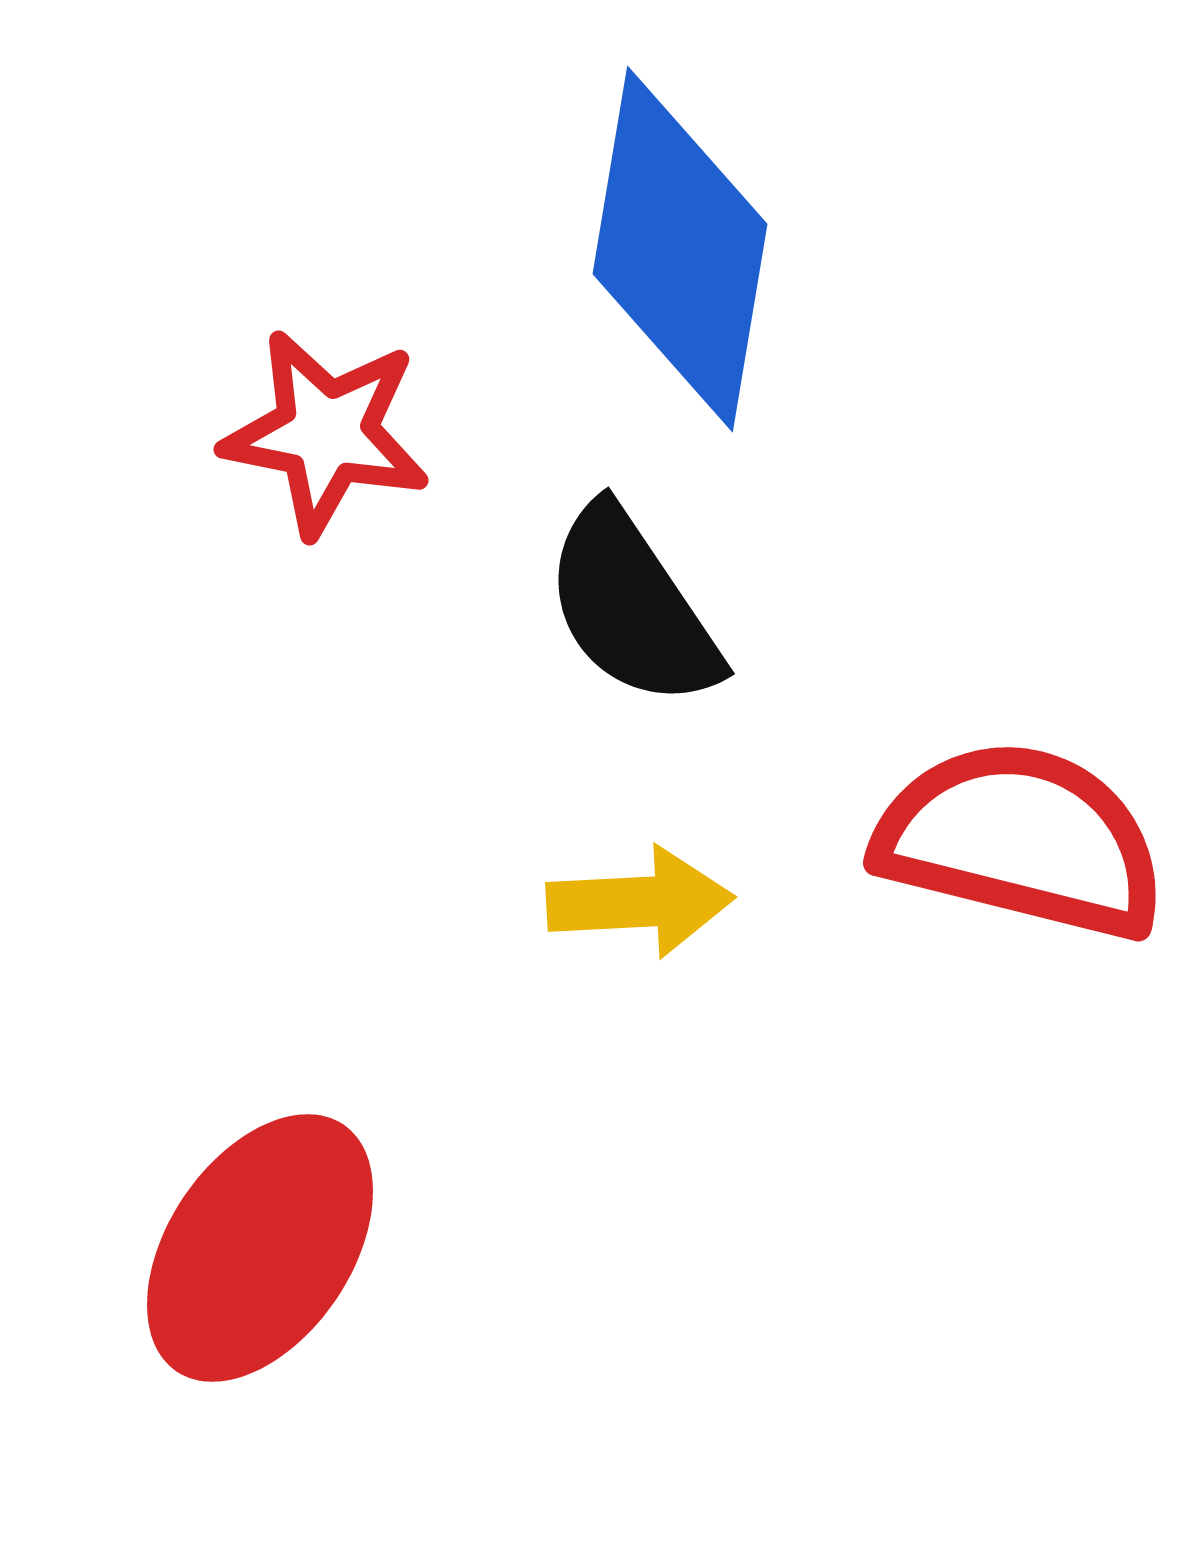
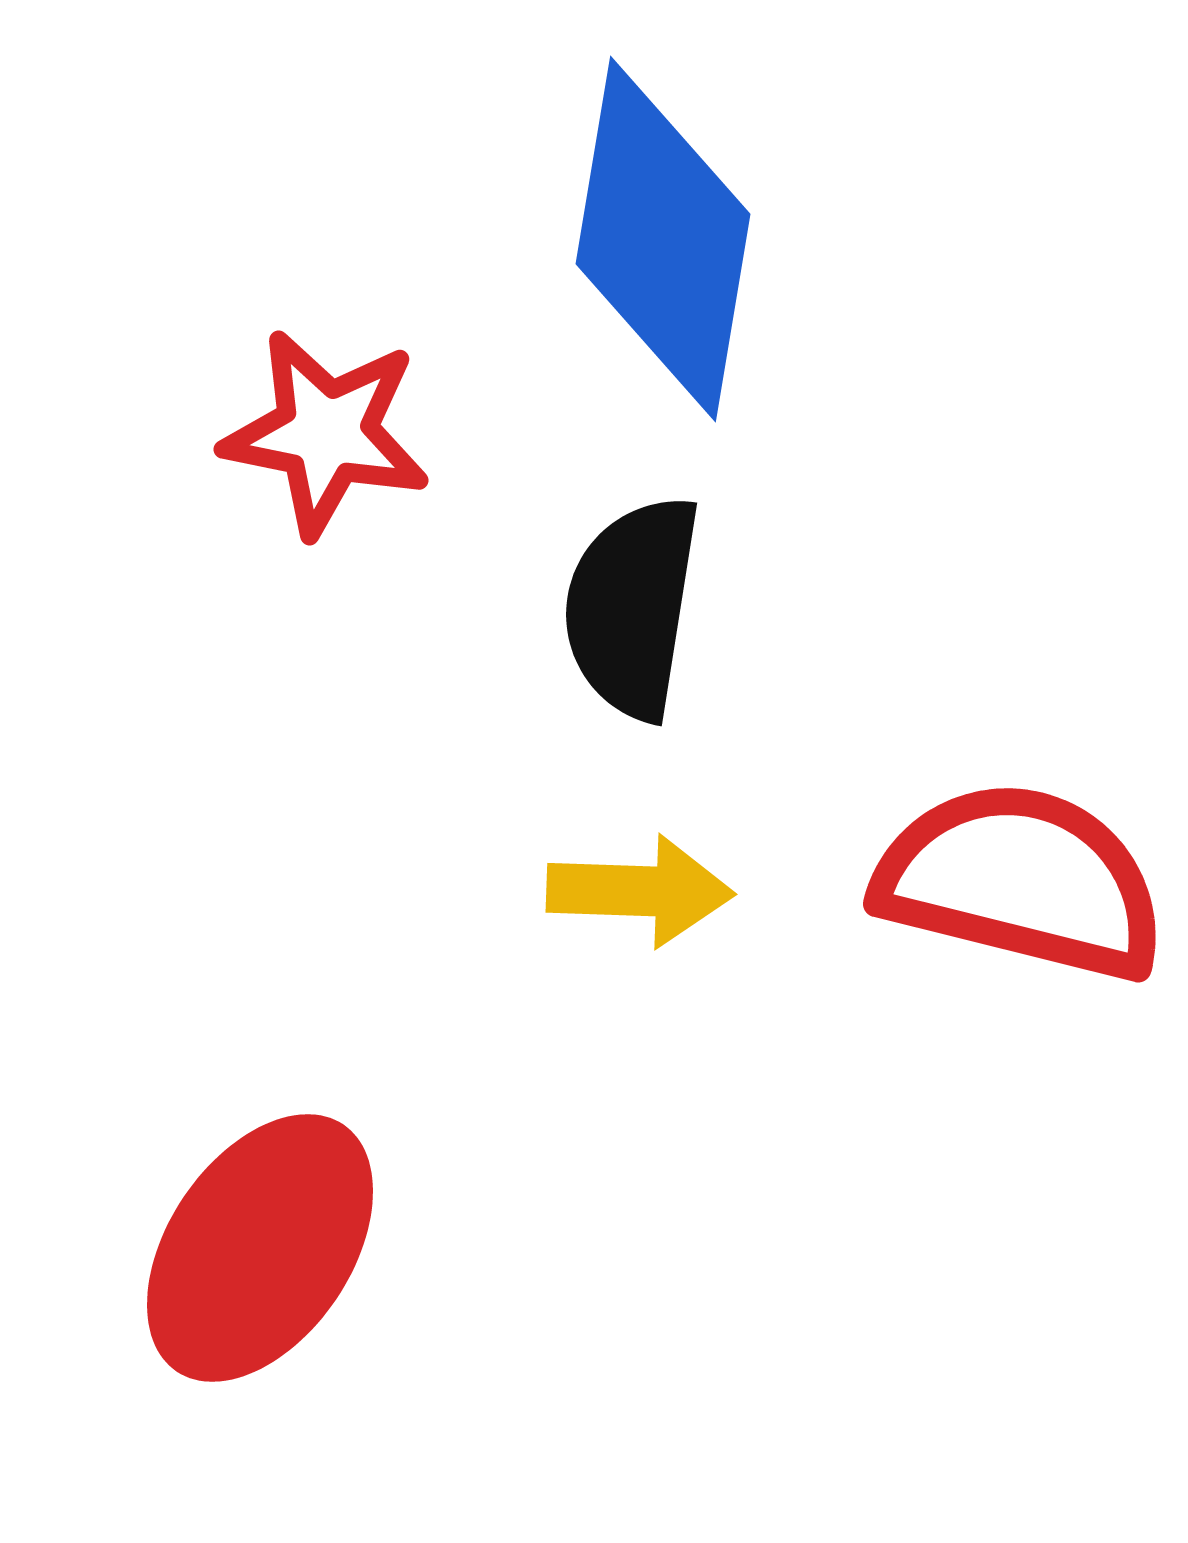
blue diamond: moved 17 px left, 10 px up
black semicircle: rotated 43 degrees clockwise
red semicircle: moved 41 px down
yellow arrow: moved 11 px up; rotated 5 degrees clockwise
